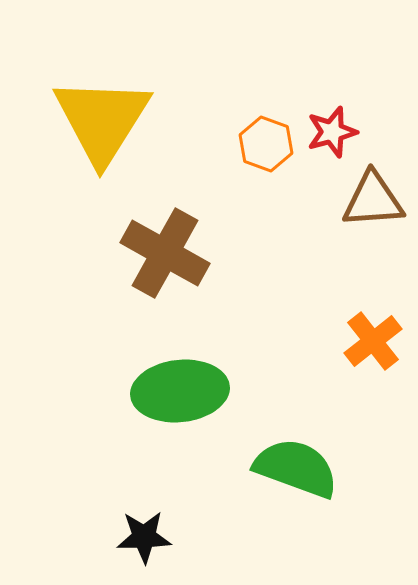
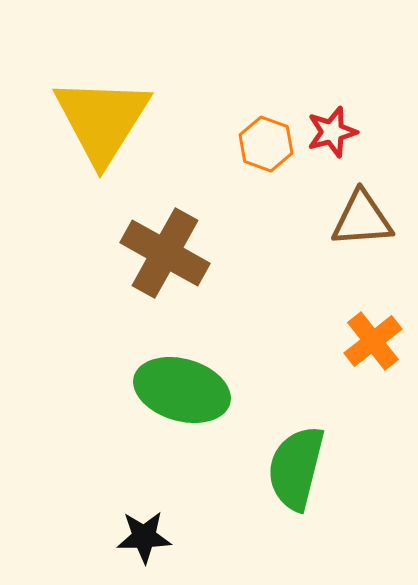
brown triangle: moved 11 px left, 19 px down
green ellipse: moved 2 px right, 1 px up; rotated 22 degrees clockwise
green semicircle: rotated 96 degrees counterclockwise
